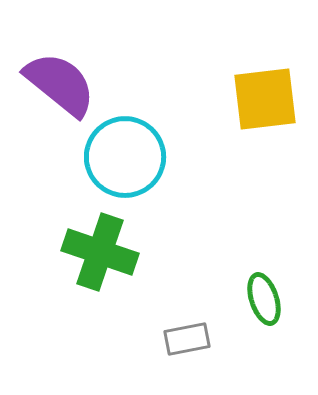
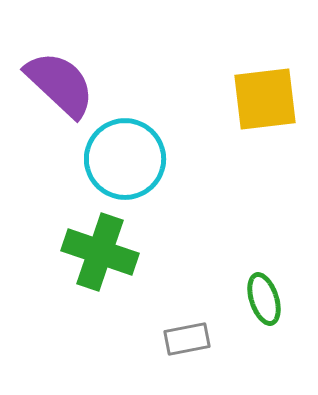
purple semicircle: rotated 4 degrees clockwise
cyan circle: moved 2 px down
